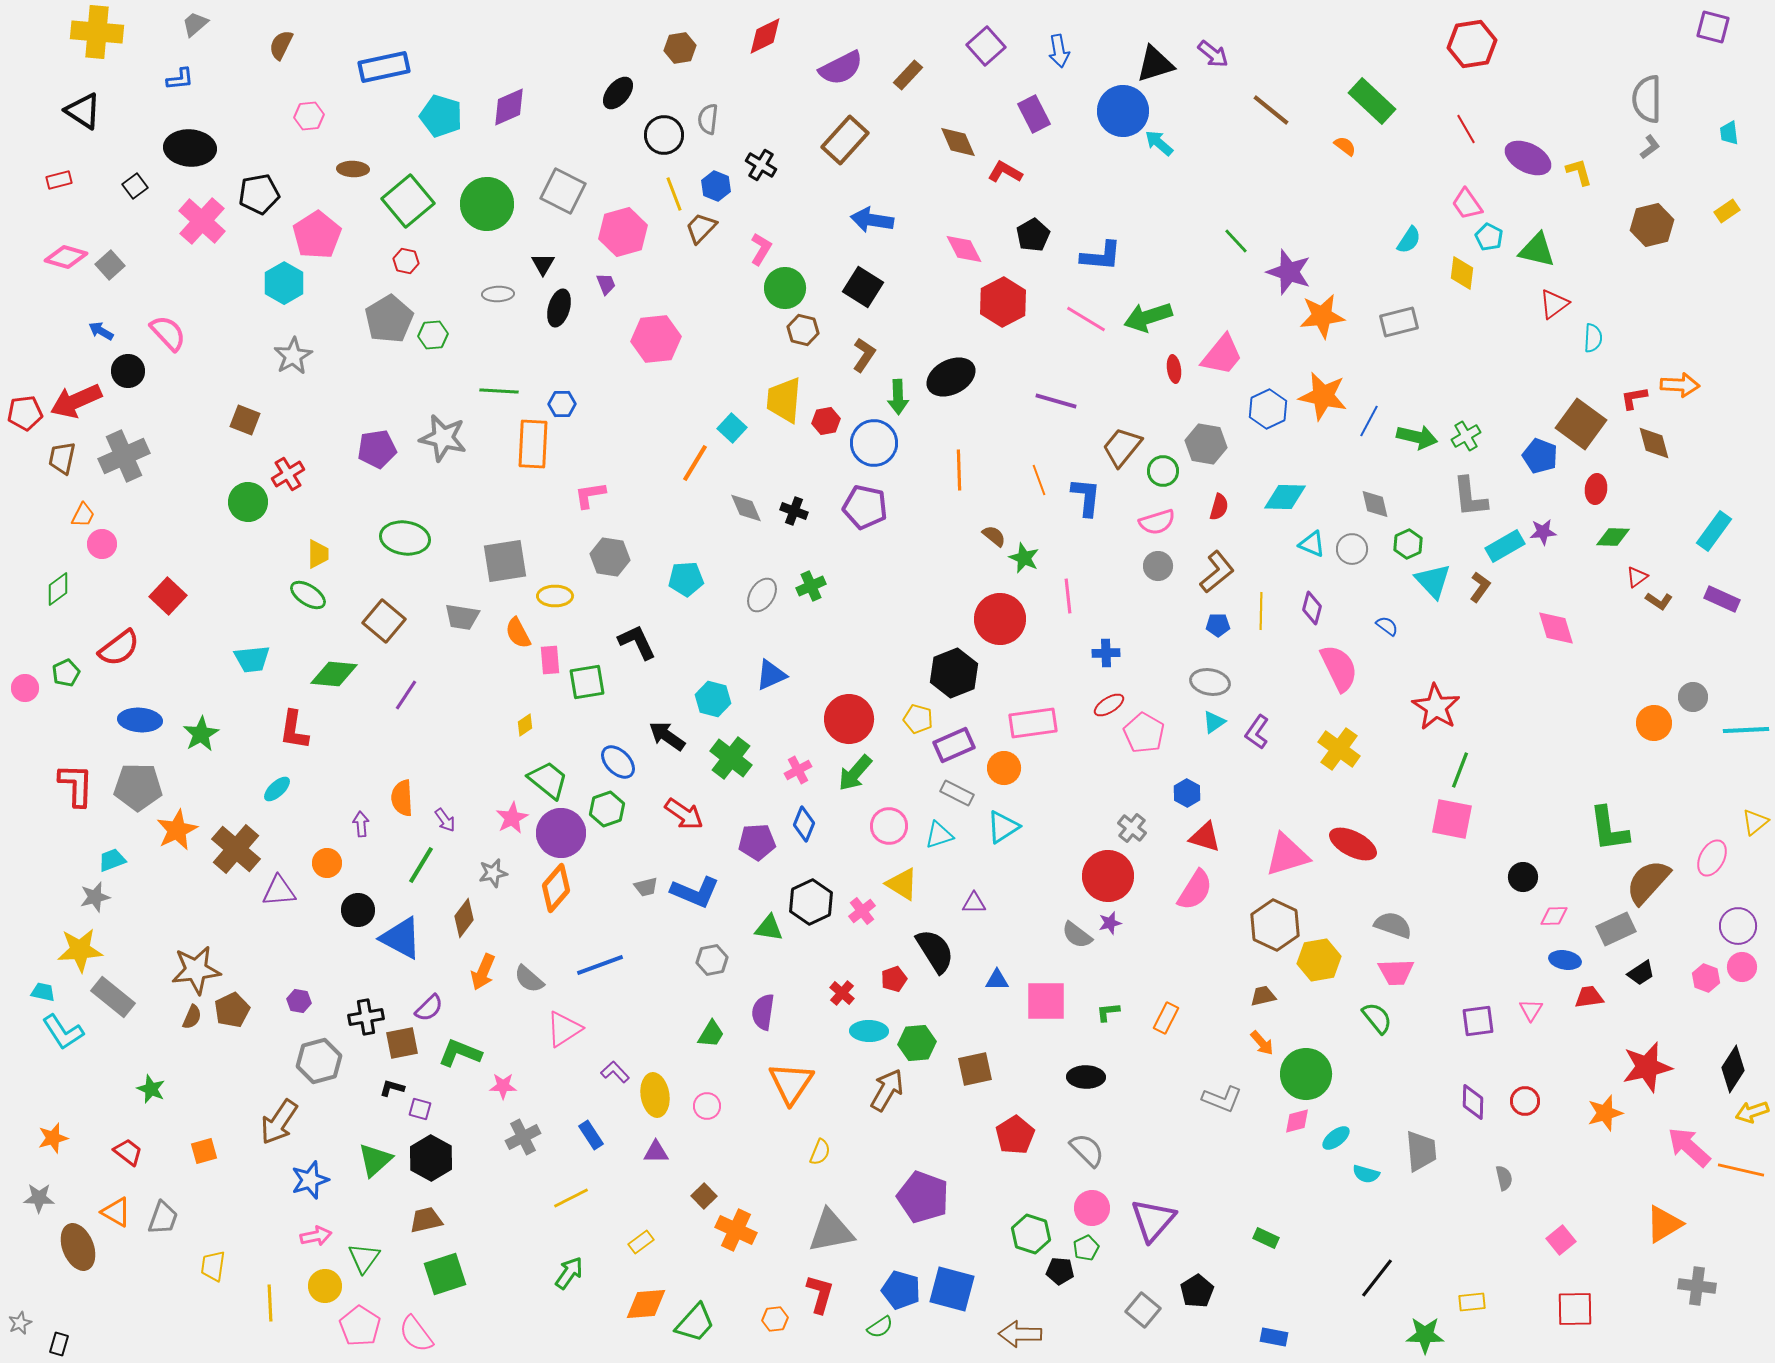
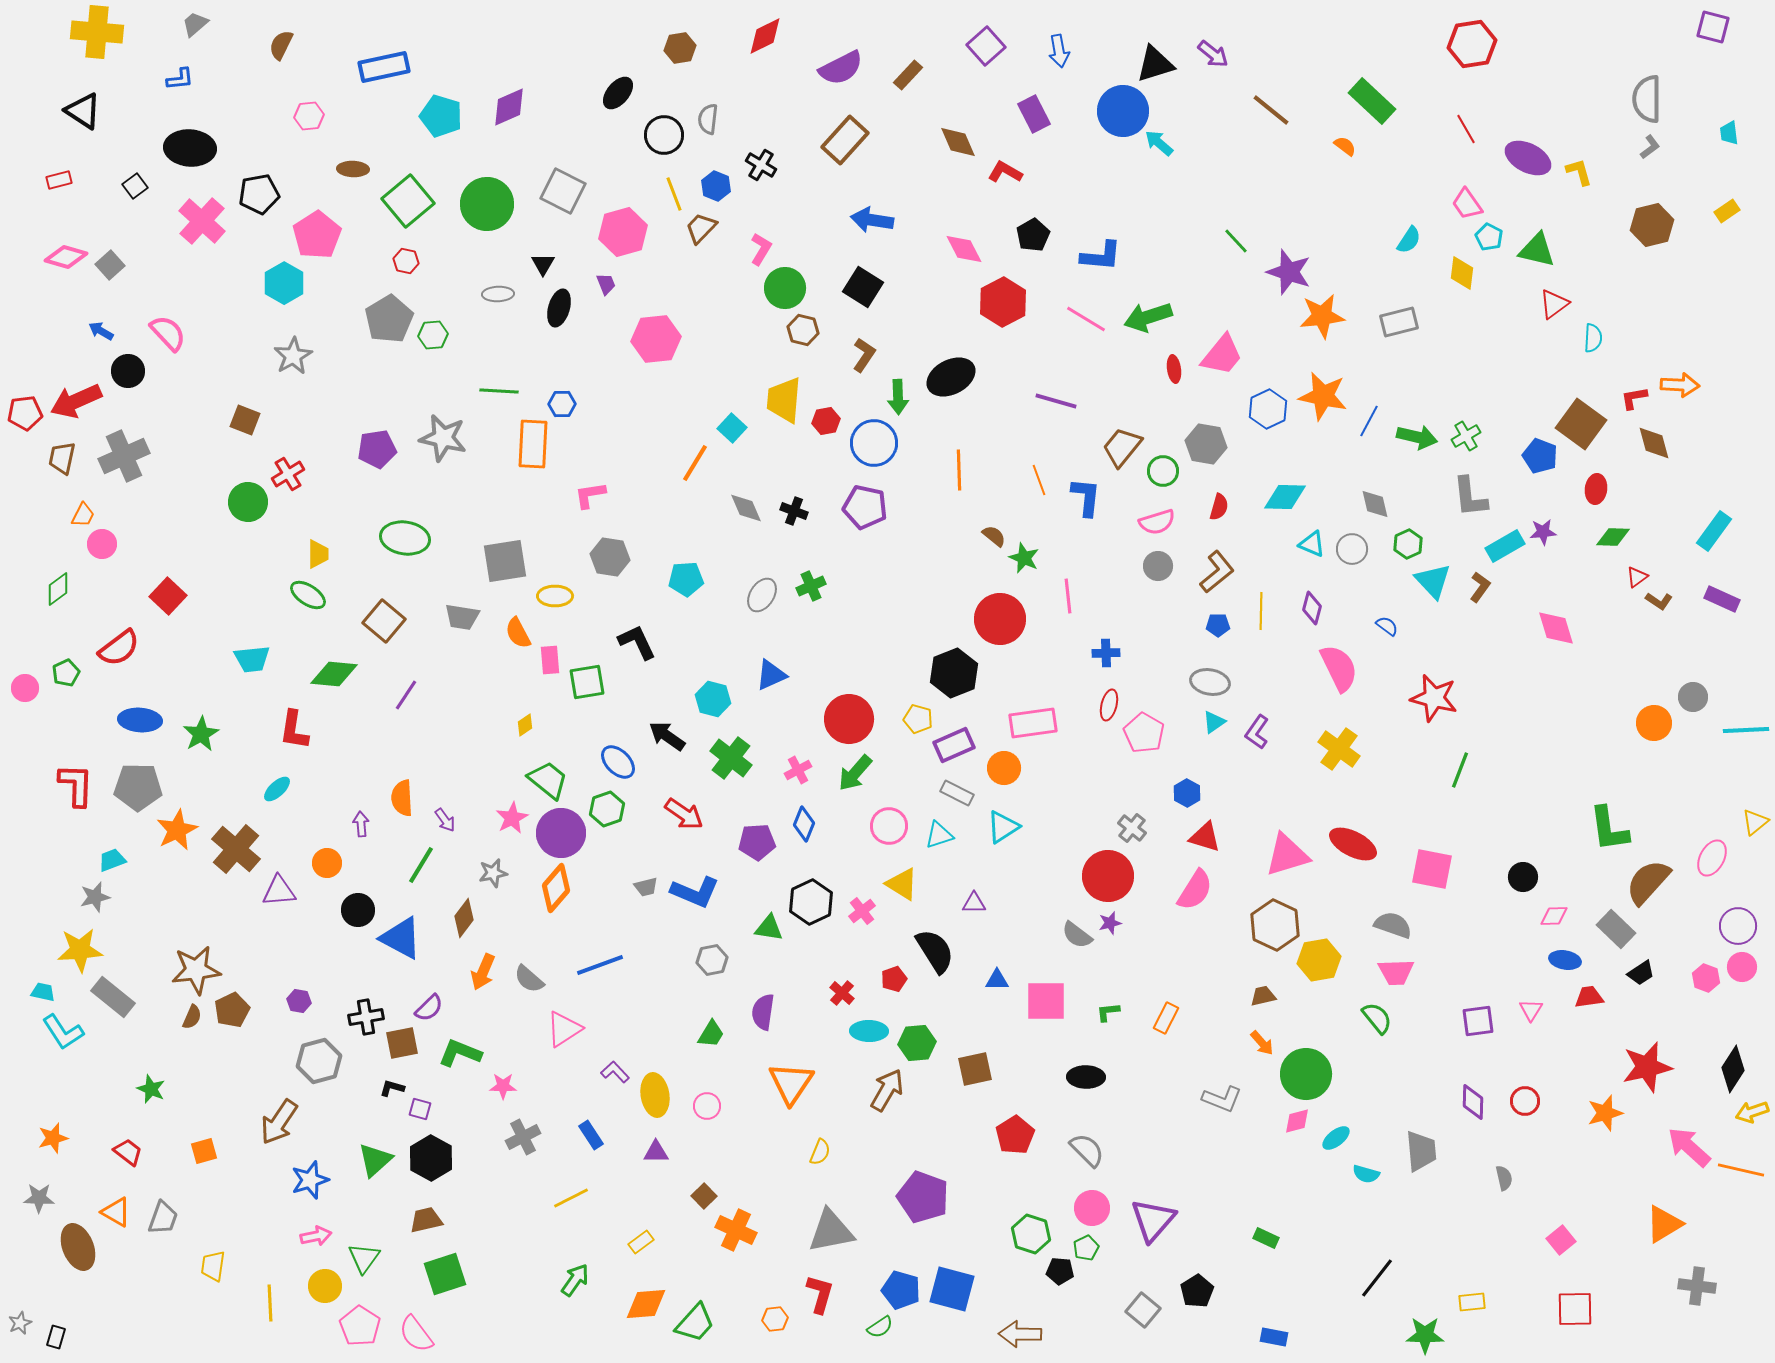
red ellipse at (1109, 705): rotated 44 degrees counterclockwise
red star at (1436, 707): moved 2 px left, 9 px up; rotated 18 degrees counterclockwise
pink square at (1452, 819): moved 20 px left, 50 px down
gray rectangle at (1616, 929): rotated 69 degrees clockwise
green arrow at (569, 1273): moved 6 px right, 7 px down
black rectangle at (59, 1344): moved 3 px left, 7 px up
